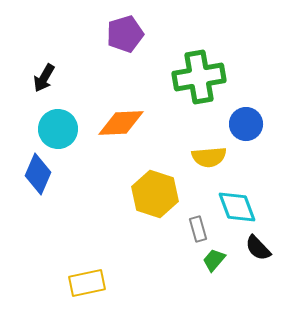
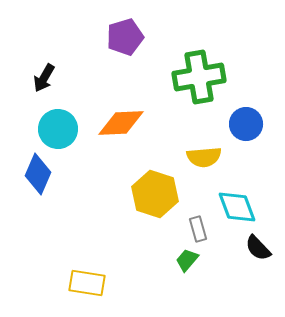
purple pentagon: moved 3 px down
yellow semicircle: moved 5 px left
green trapezoid: moved 27 px left
yellow rectangle: rotated 21 degrees clockwise
